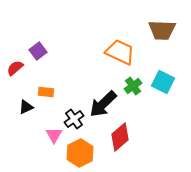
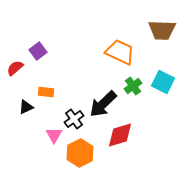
red diamond: moved 2 px up; rotated 24 degrees clockwise
